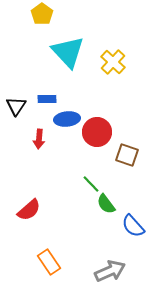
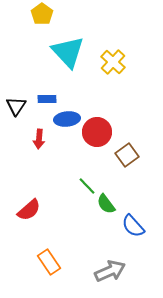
brown square: rotated 35 degrees clockwise
green line: moved 4 px left, 2 px down
